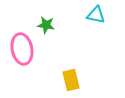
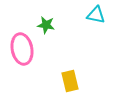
yellow rectangle: moved 1 px left, 1 px down
